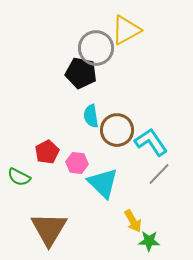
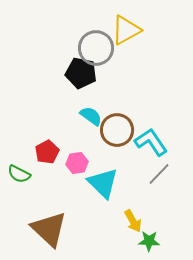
cyan semicircle: rotated 135 degrees clockwise
pink hexagon: rotated 15 degrees counterclockwise
green semicircle: moved 3 px up
brown triangle: rotated 18 degrees counterclockwise
